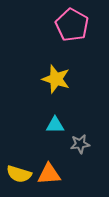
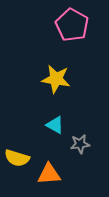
yellow star: rotated 8 degrees counterclockwise
cyan triangle: rotated 30 degrees clockwise
yellow semicircle: moved 2 px left, 16 px up
